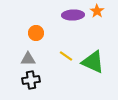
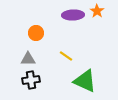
green triangle: moved 8 px left, 19 px down
